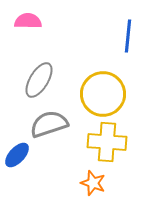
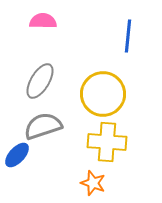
pink semicircle: moved 15 px right
gray ellipse: moved 1 px right, 1 px down
gray semicircle: moved 6 px left, 2 px down
